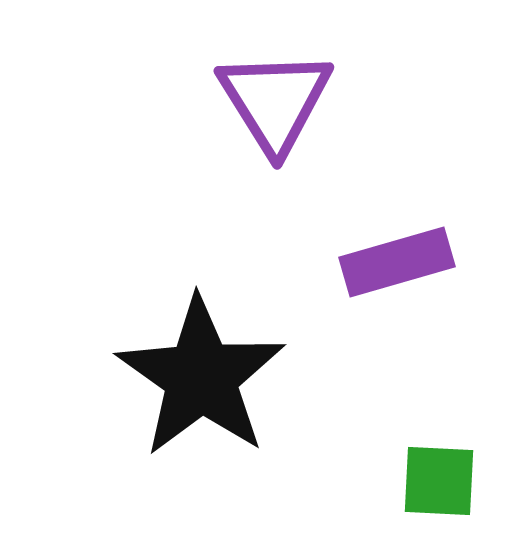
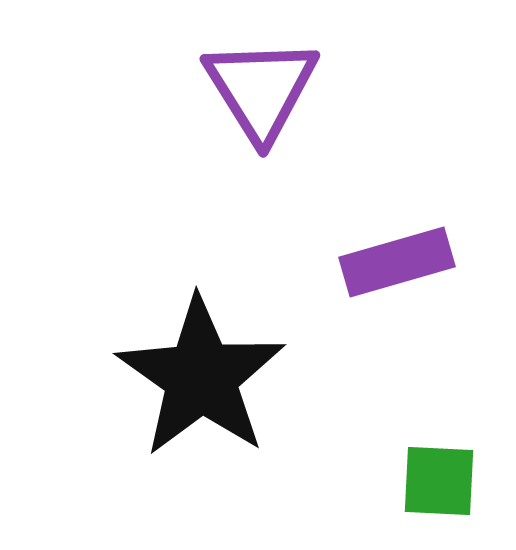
purple triangle: moved 14 px left, 12 px up
